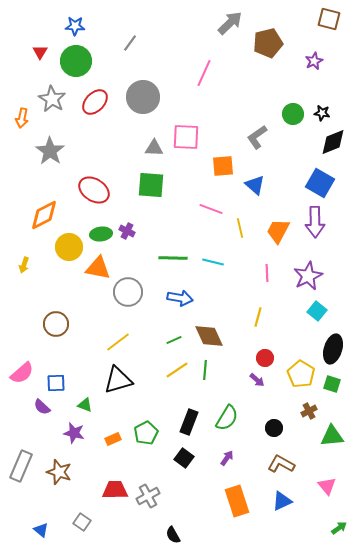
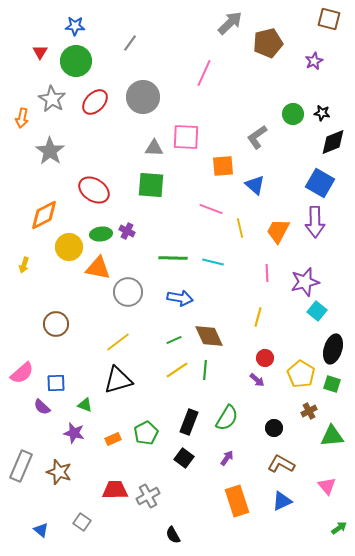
purple star at (308, 276): moved 3 px left, 6 px down; rotated 12 degrees clockwise
